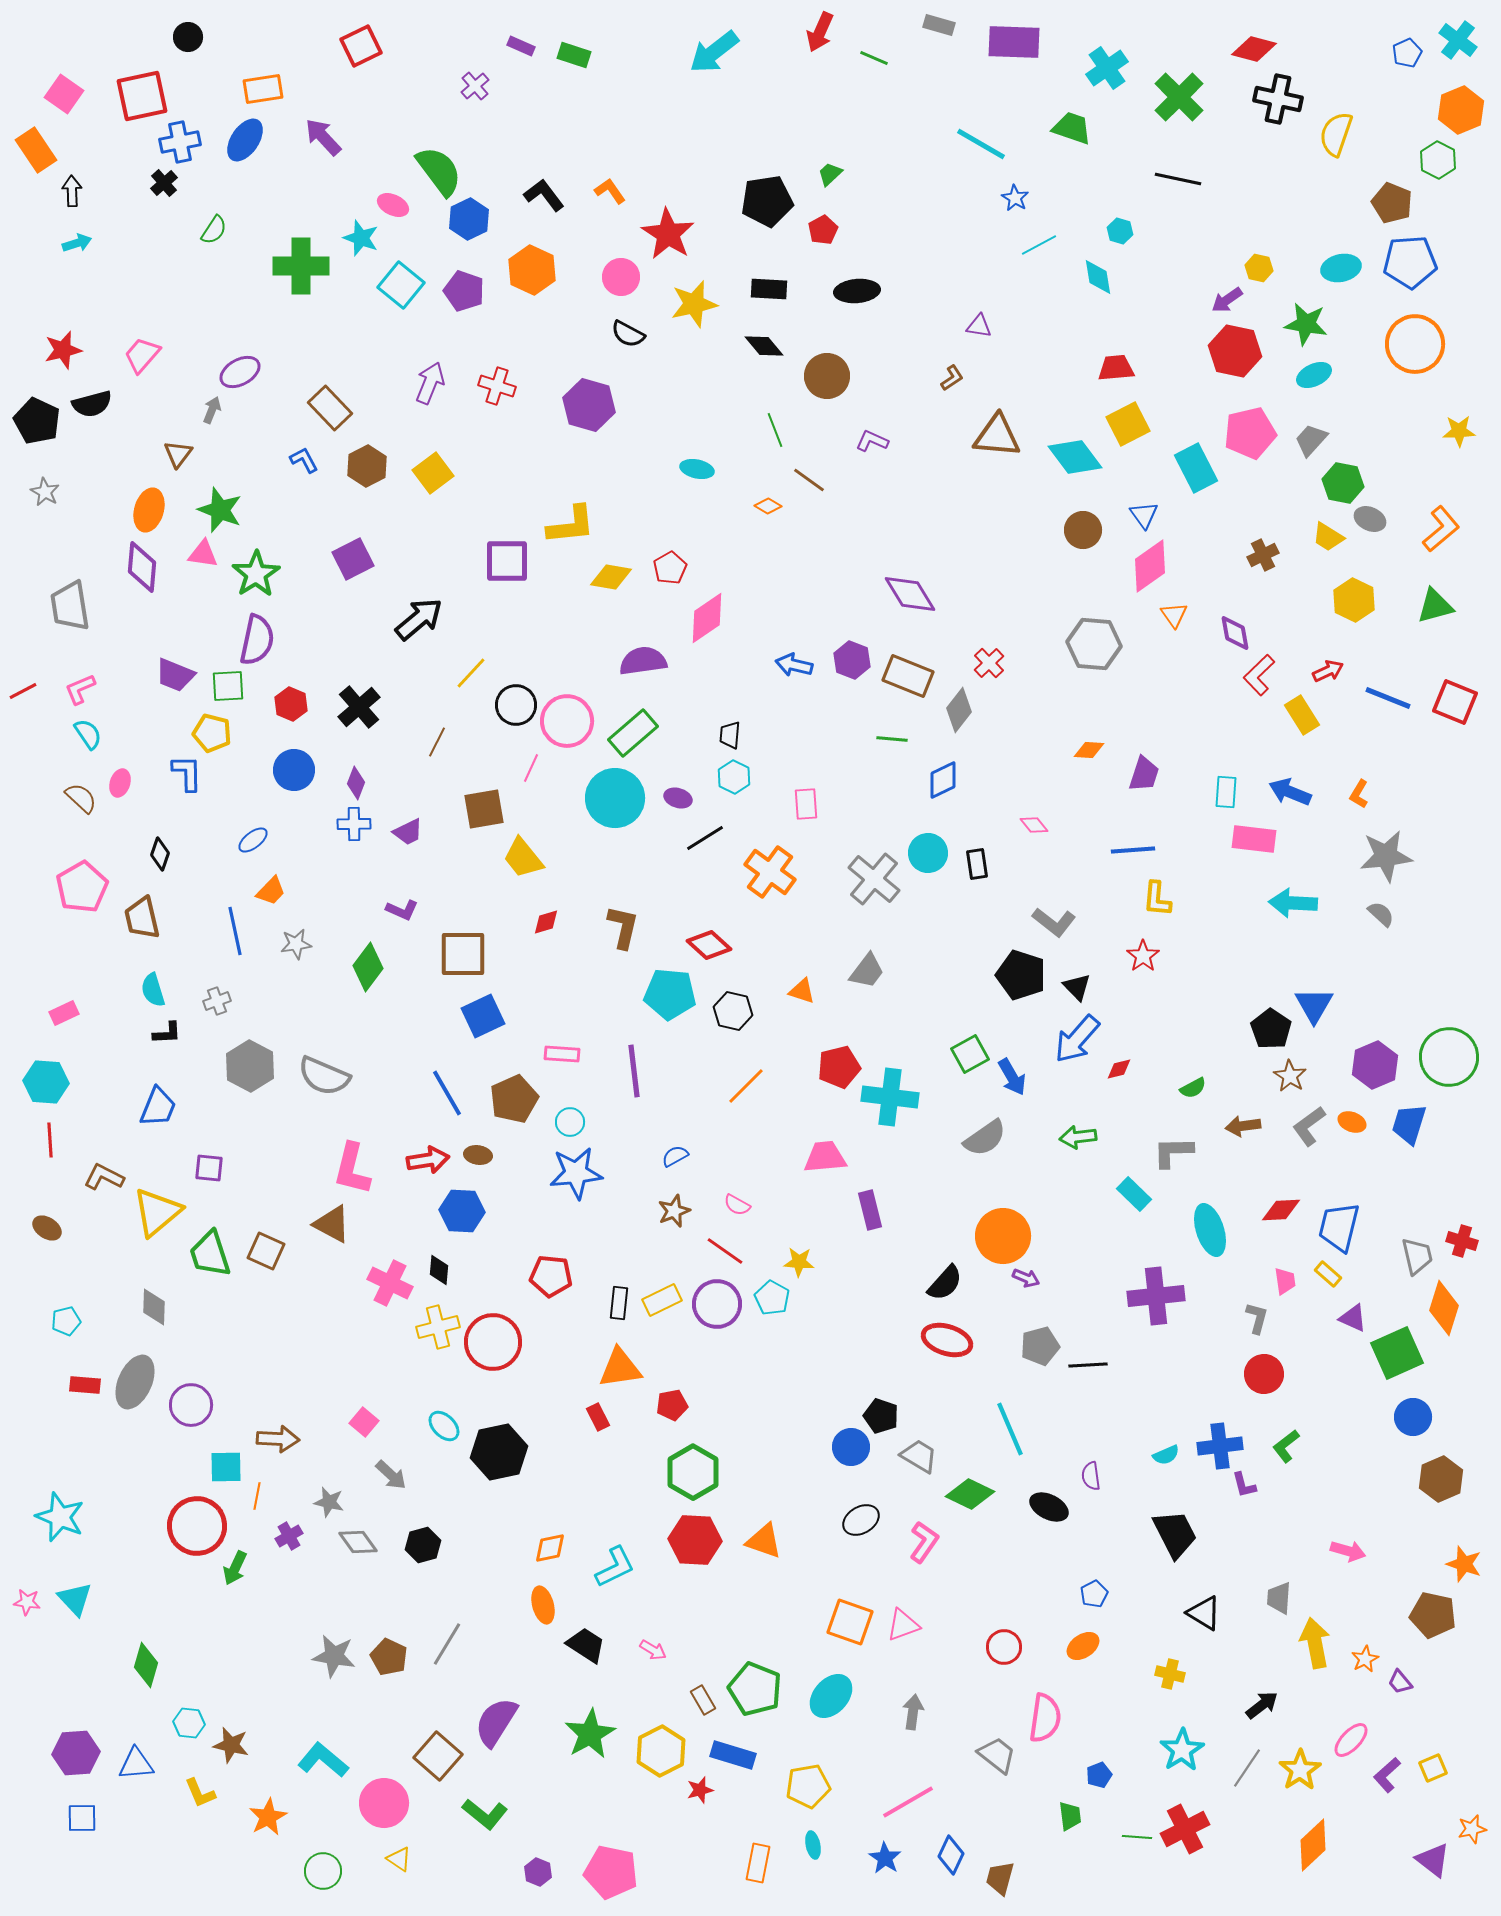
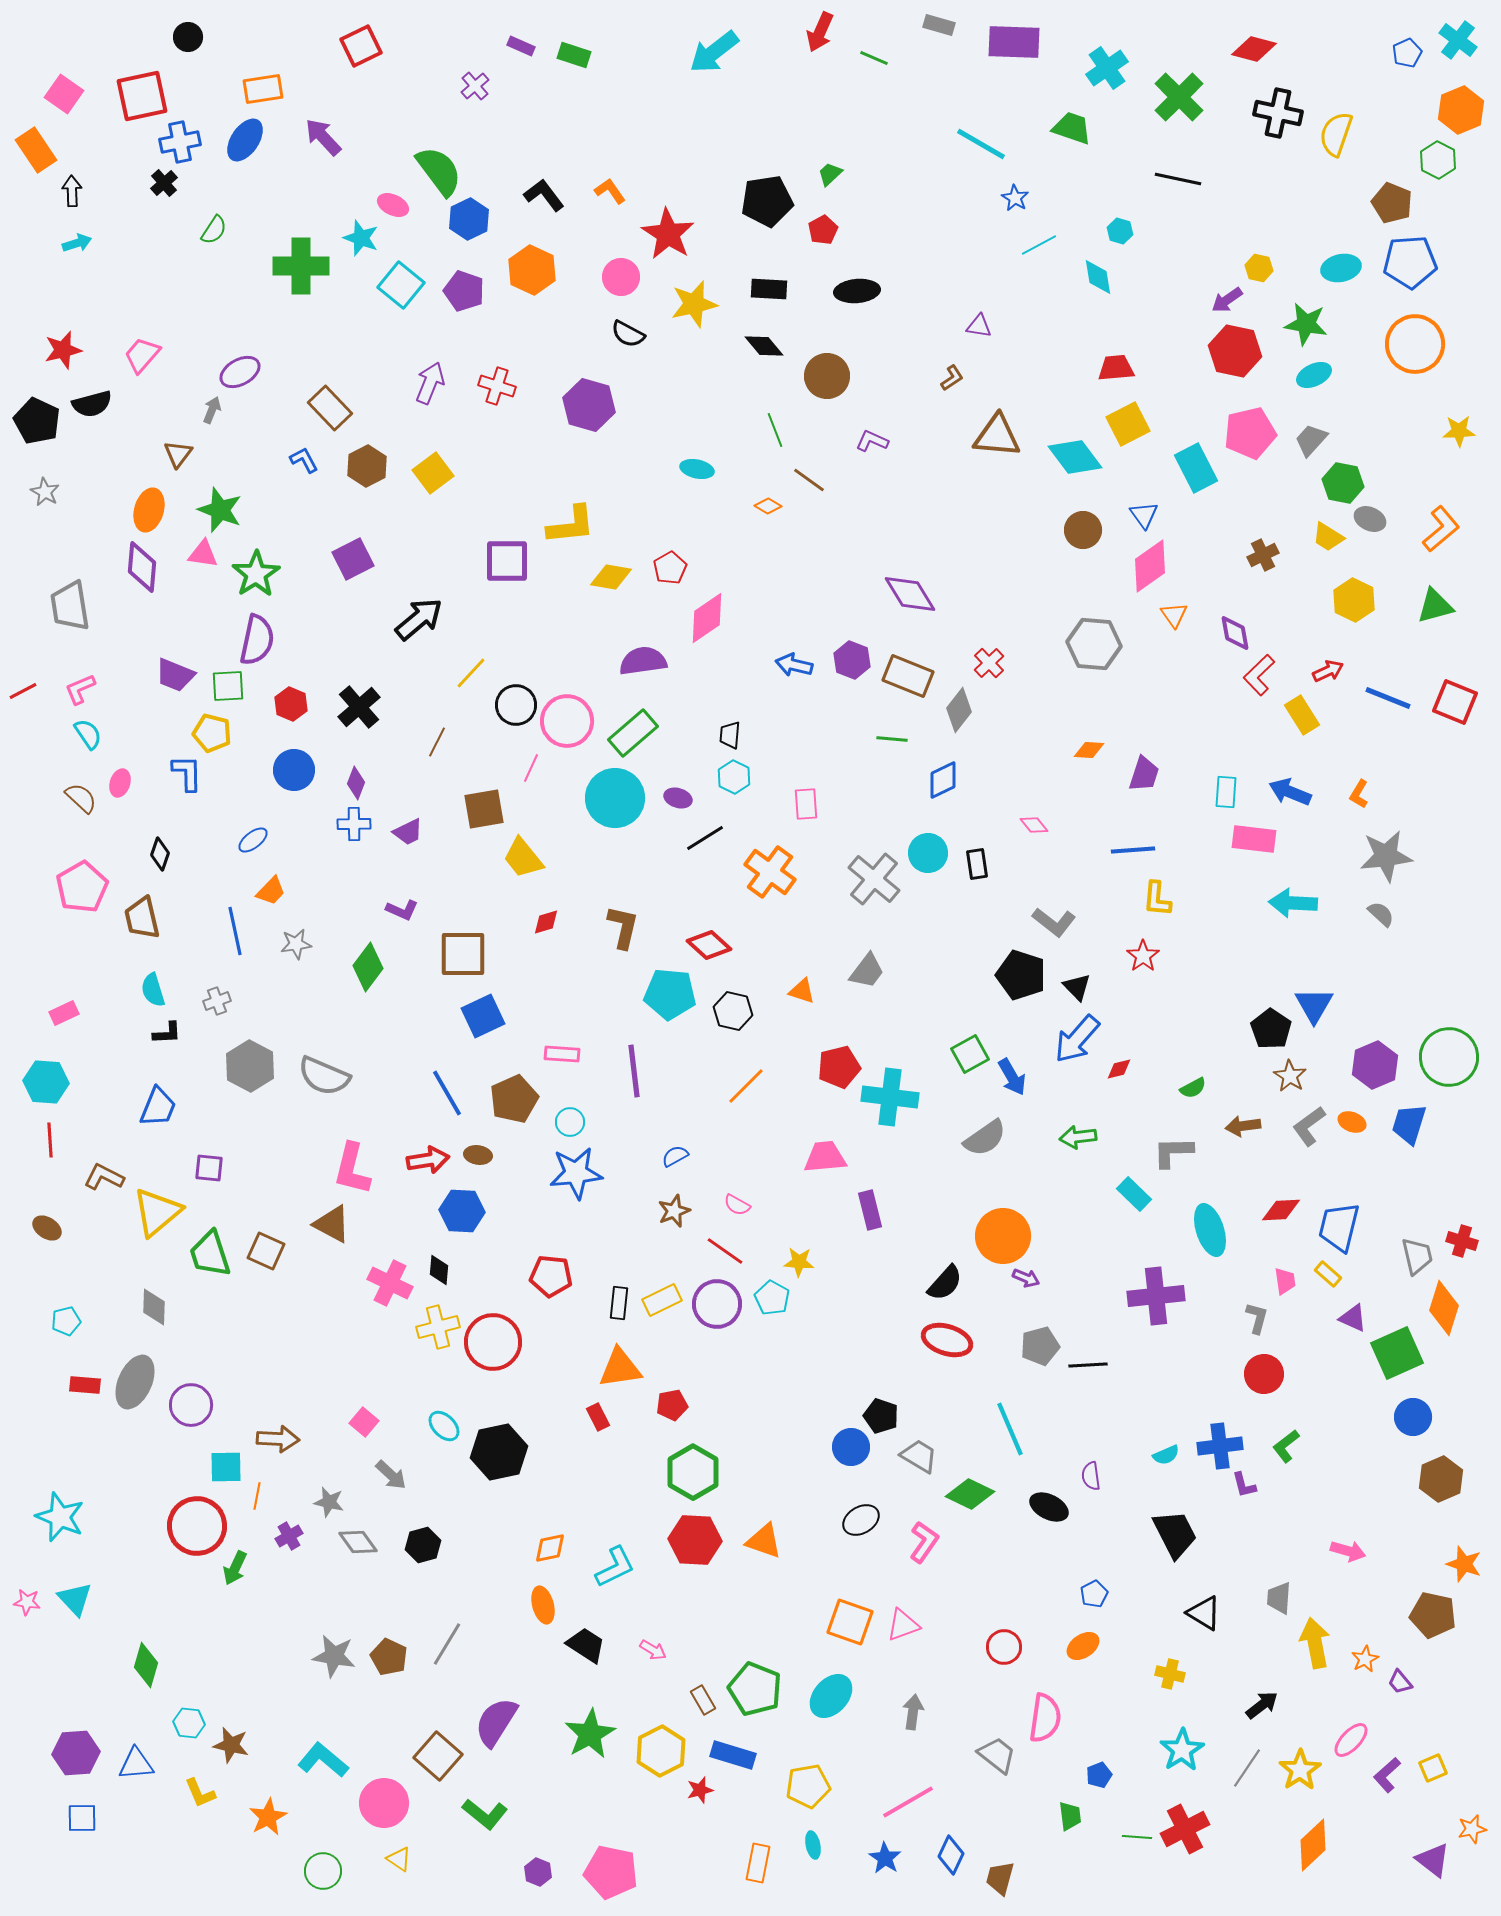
black cross at (1278, 99): moved 14 px down
